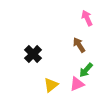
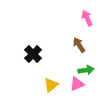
green arrow: rotated 140 degrees counterclockwise
